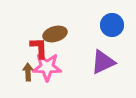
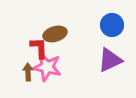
purple triangle: moved 7 px right, 2 px up
pink star: rotated 12 degrees clockwise
